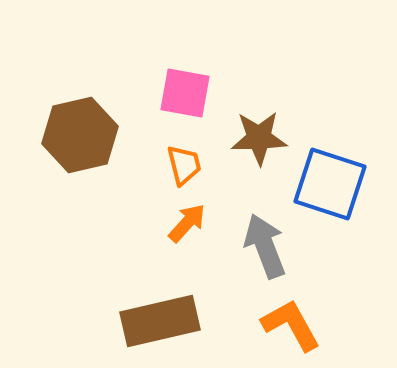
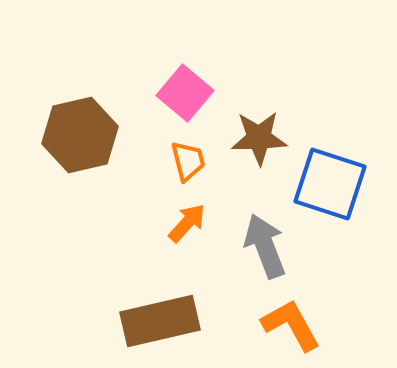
pink square: rotated 30 degrees clockwise
orange trapezoid: moved 4 px right, 4 px up
